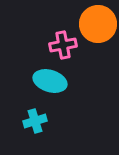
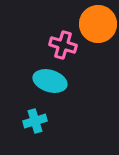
pink cross: rotated 28 degrees clockwise
